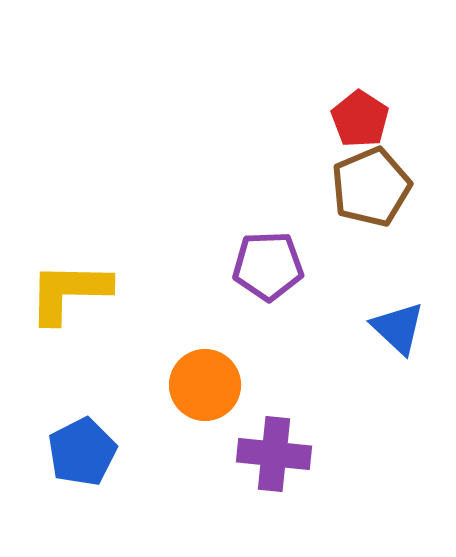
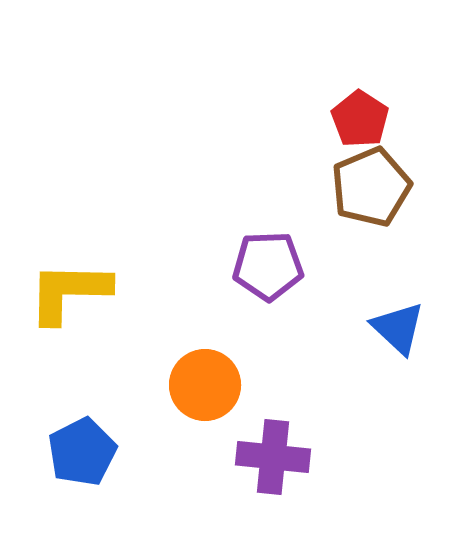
purple cross: moved 1 px left, 3 px down
